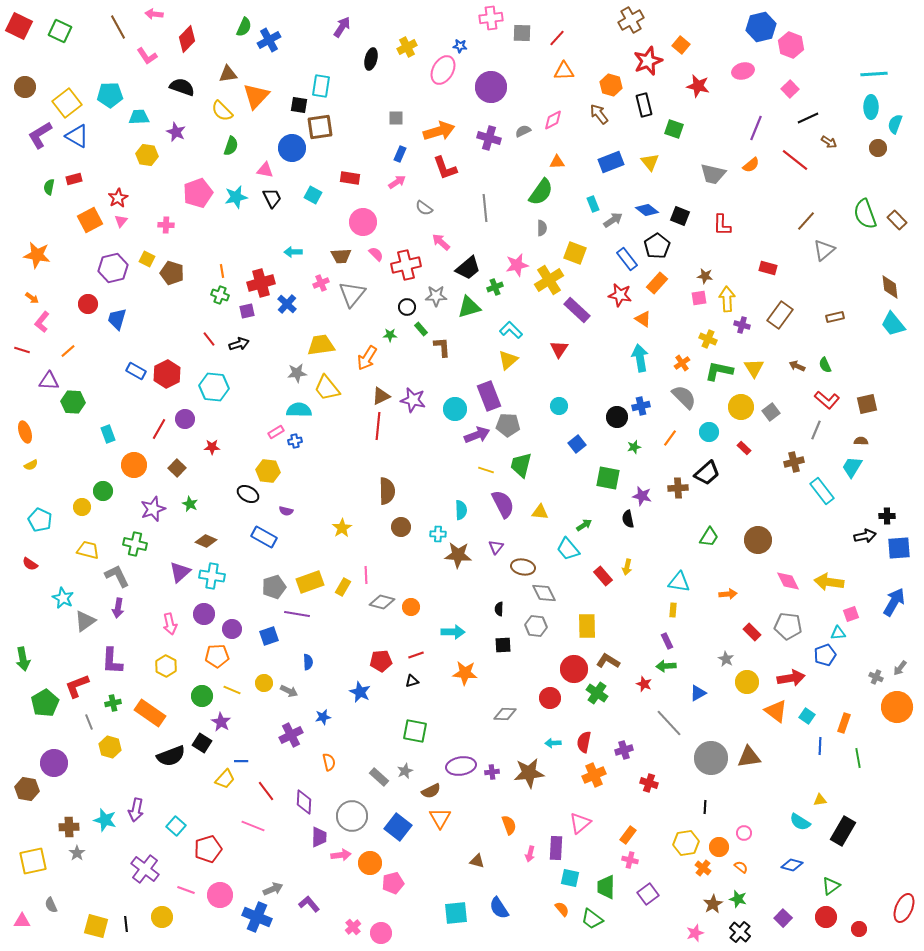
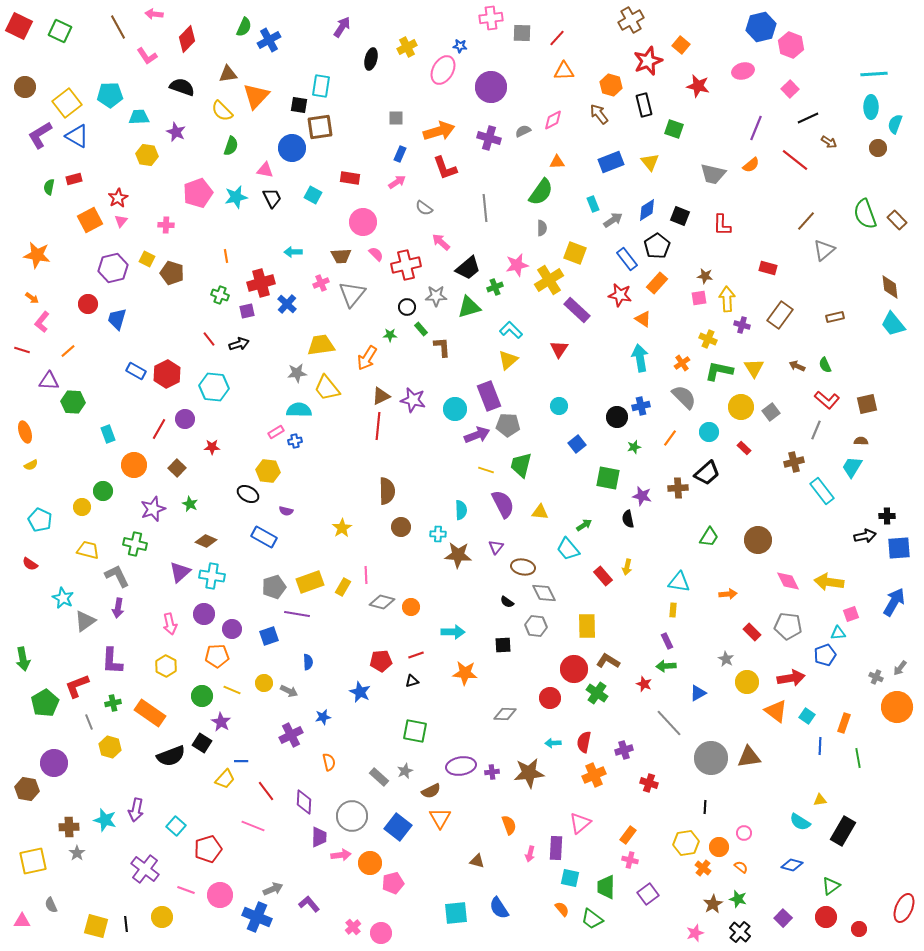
blue diamond at (647, 210): rotated 70 degrees counterclockwise
orange line at (222, 271): moved 4 px right, 15 px up
black semicircle at (499, 609): moved 8 px right, 7 px up; rotated 56 degrees counterclockwise
